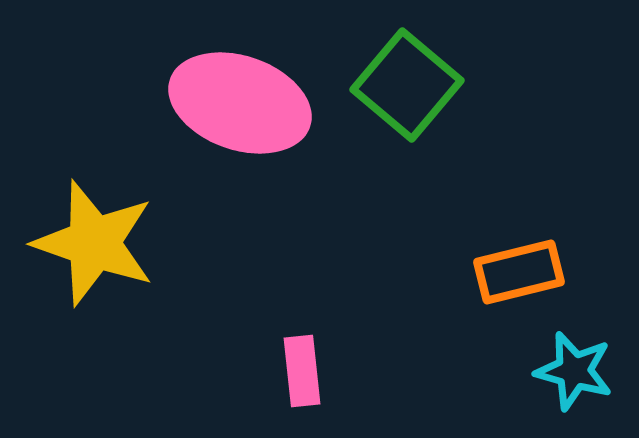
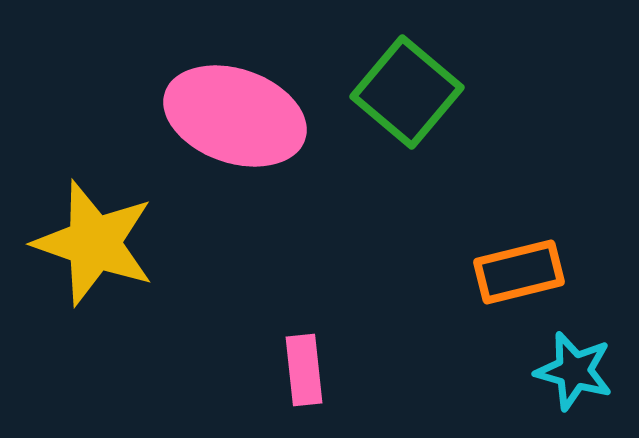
green square: moved 7 px down
pink ellipse: moved 5 px left, 13 px down
pink rectangle: moved 2 px right, 1 px up
